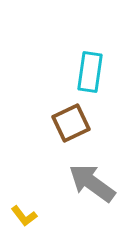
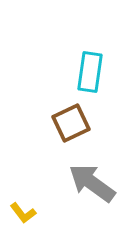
yellow L-shape: moved 1 px left, 3 px up
